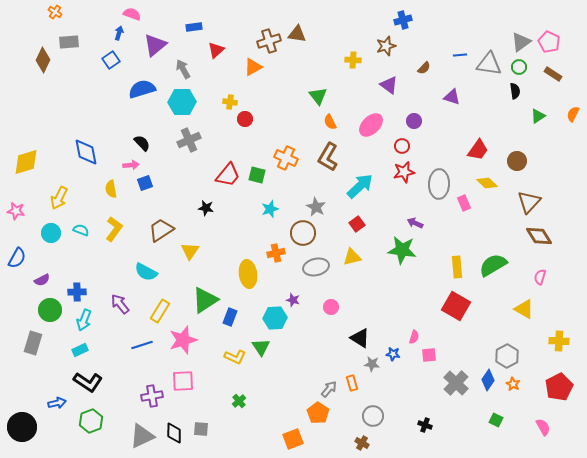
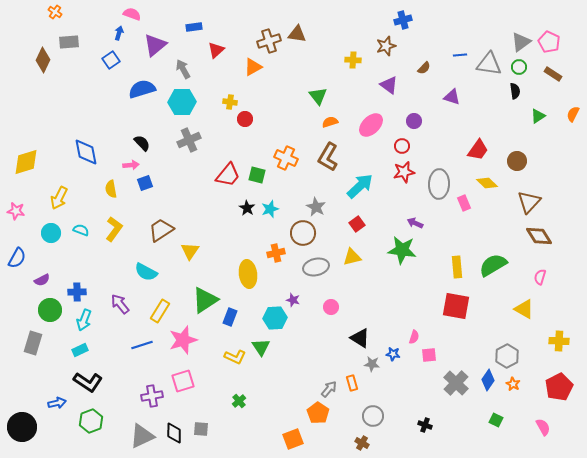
orange semicircle at (330, 122): rotated 98 degrees clockwise
black star at (206, 208): moved 41 px right; rotated 21 degrees clockwise
red square at (456, 306): rotated 20 degrees counterclockwise
pink square at (183, 381): rotated 15 degrees counterclockwise
